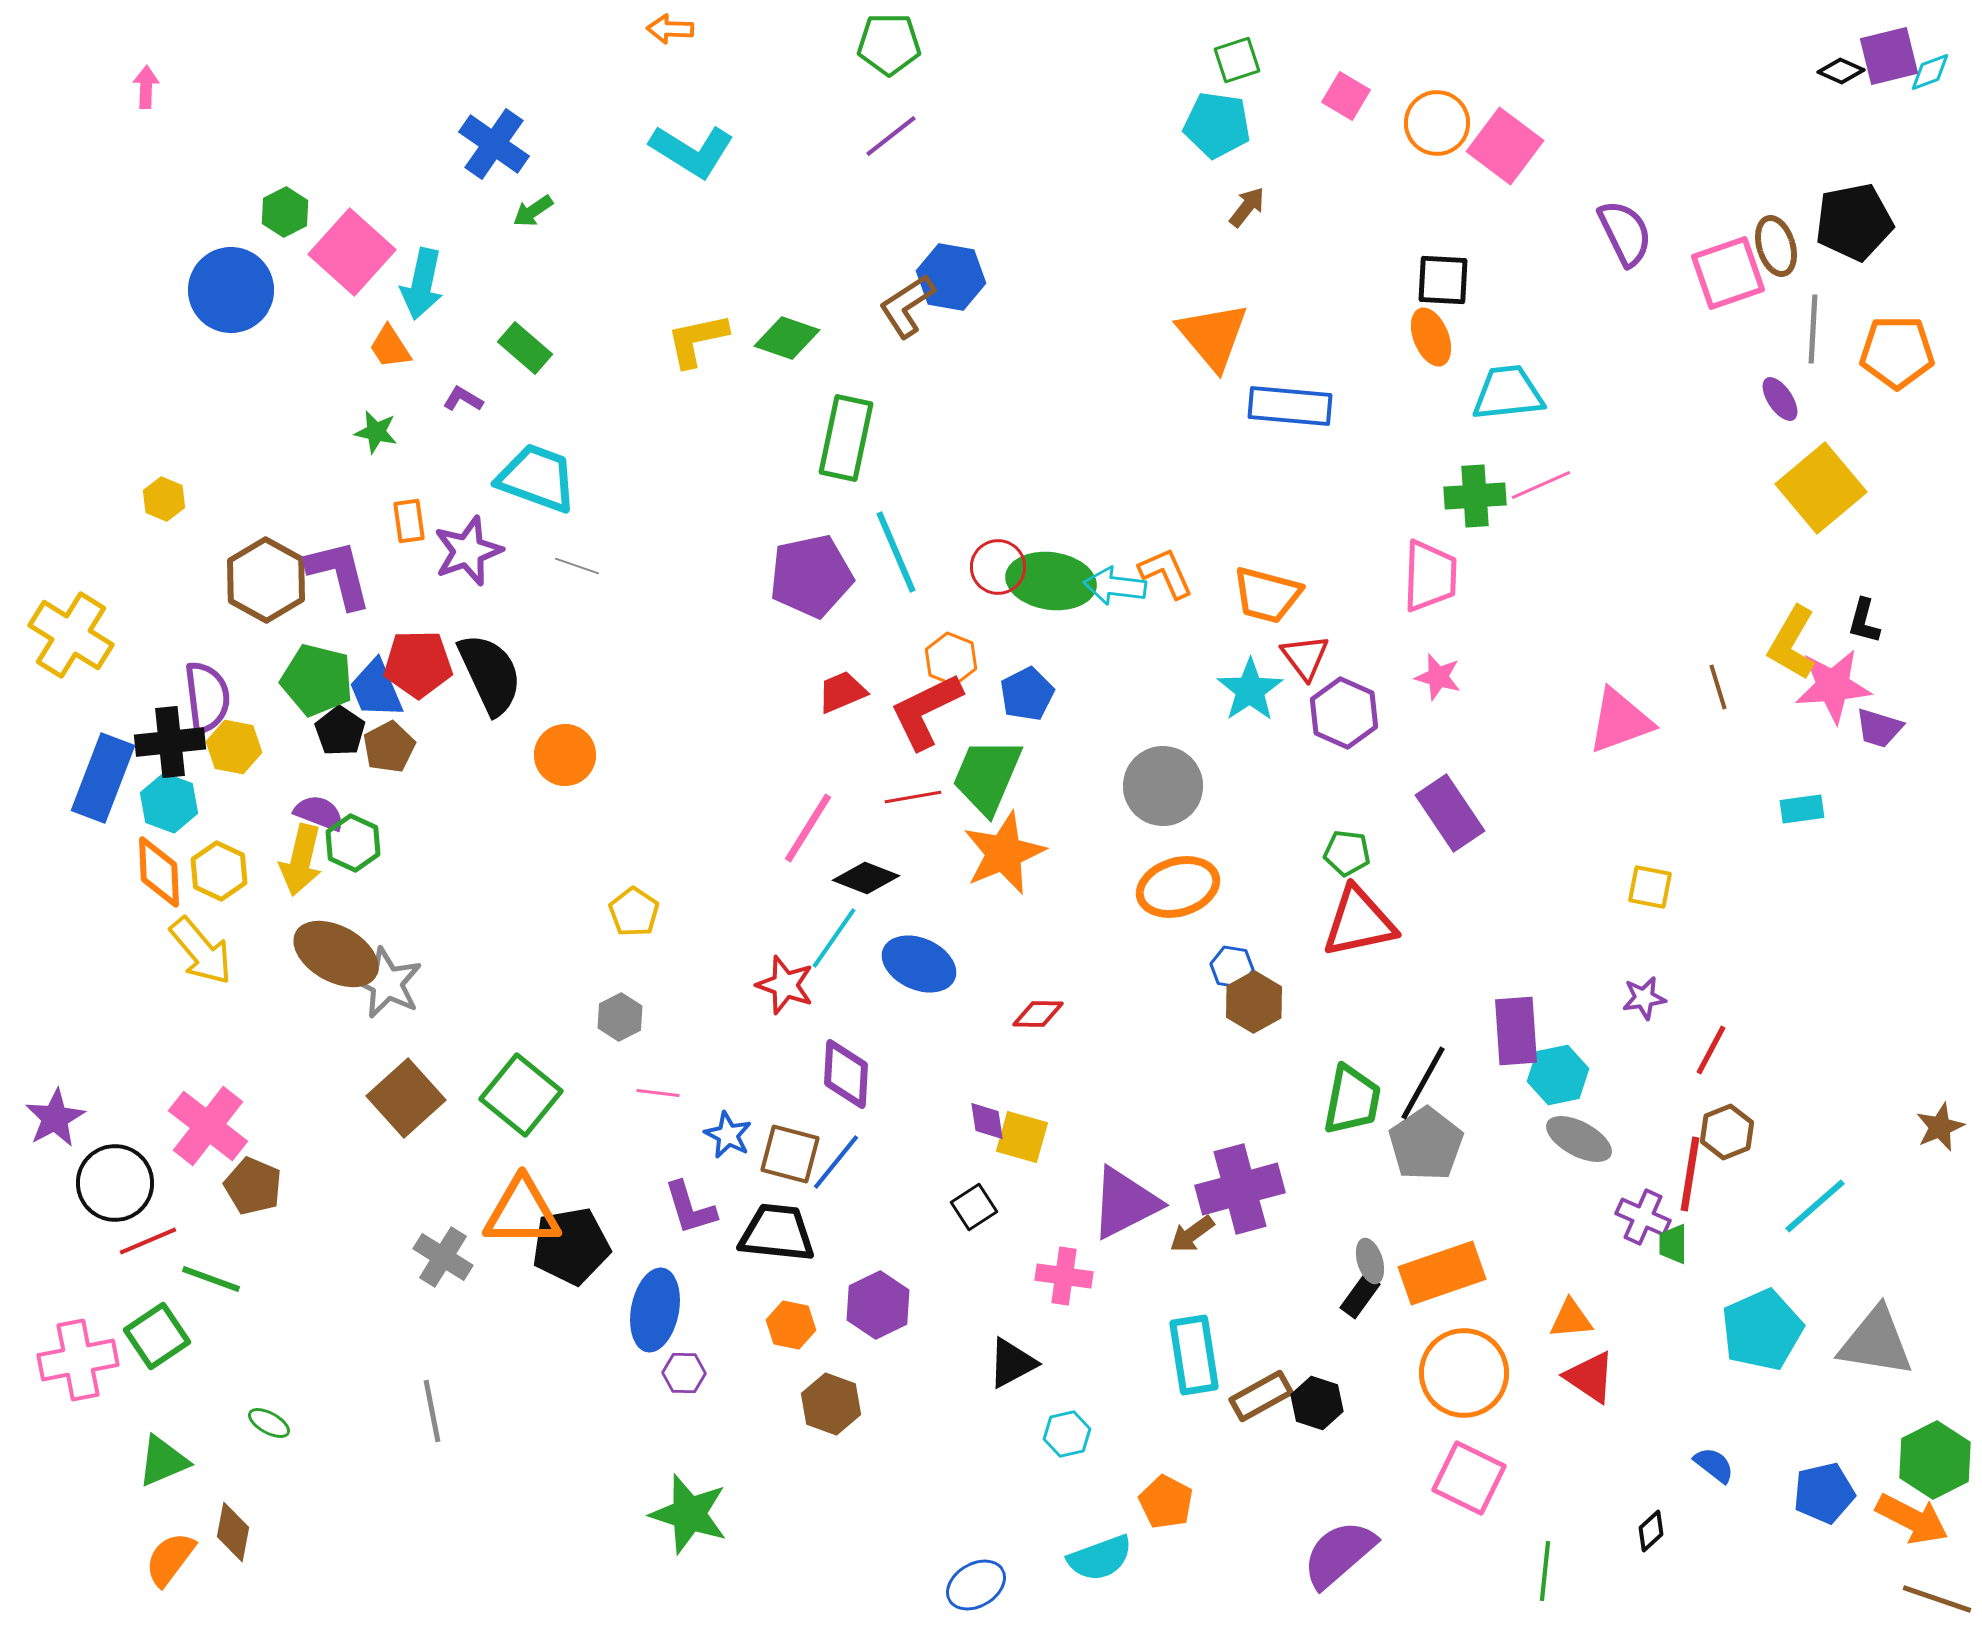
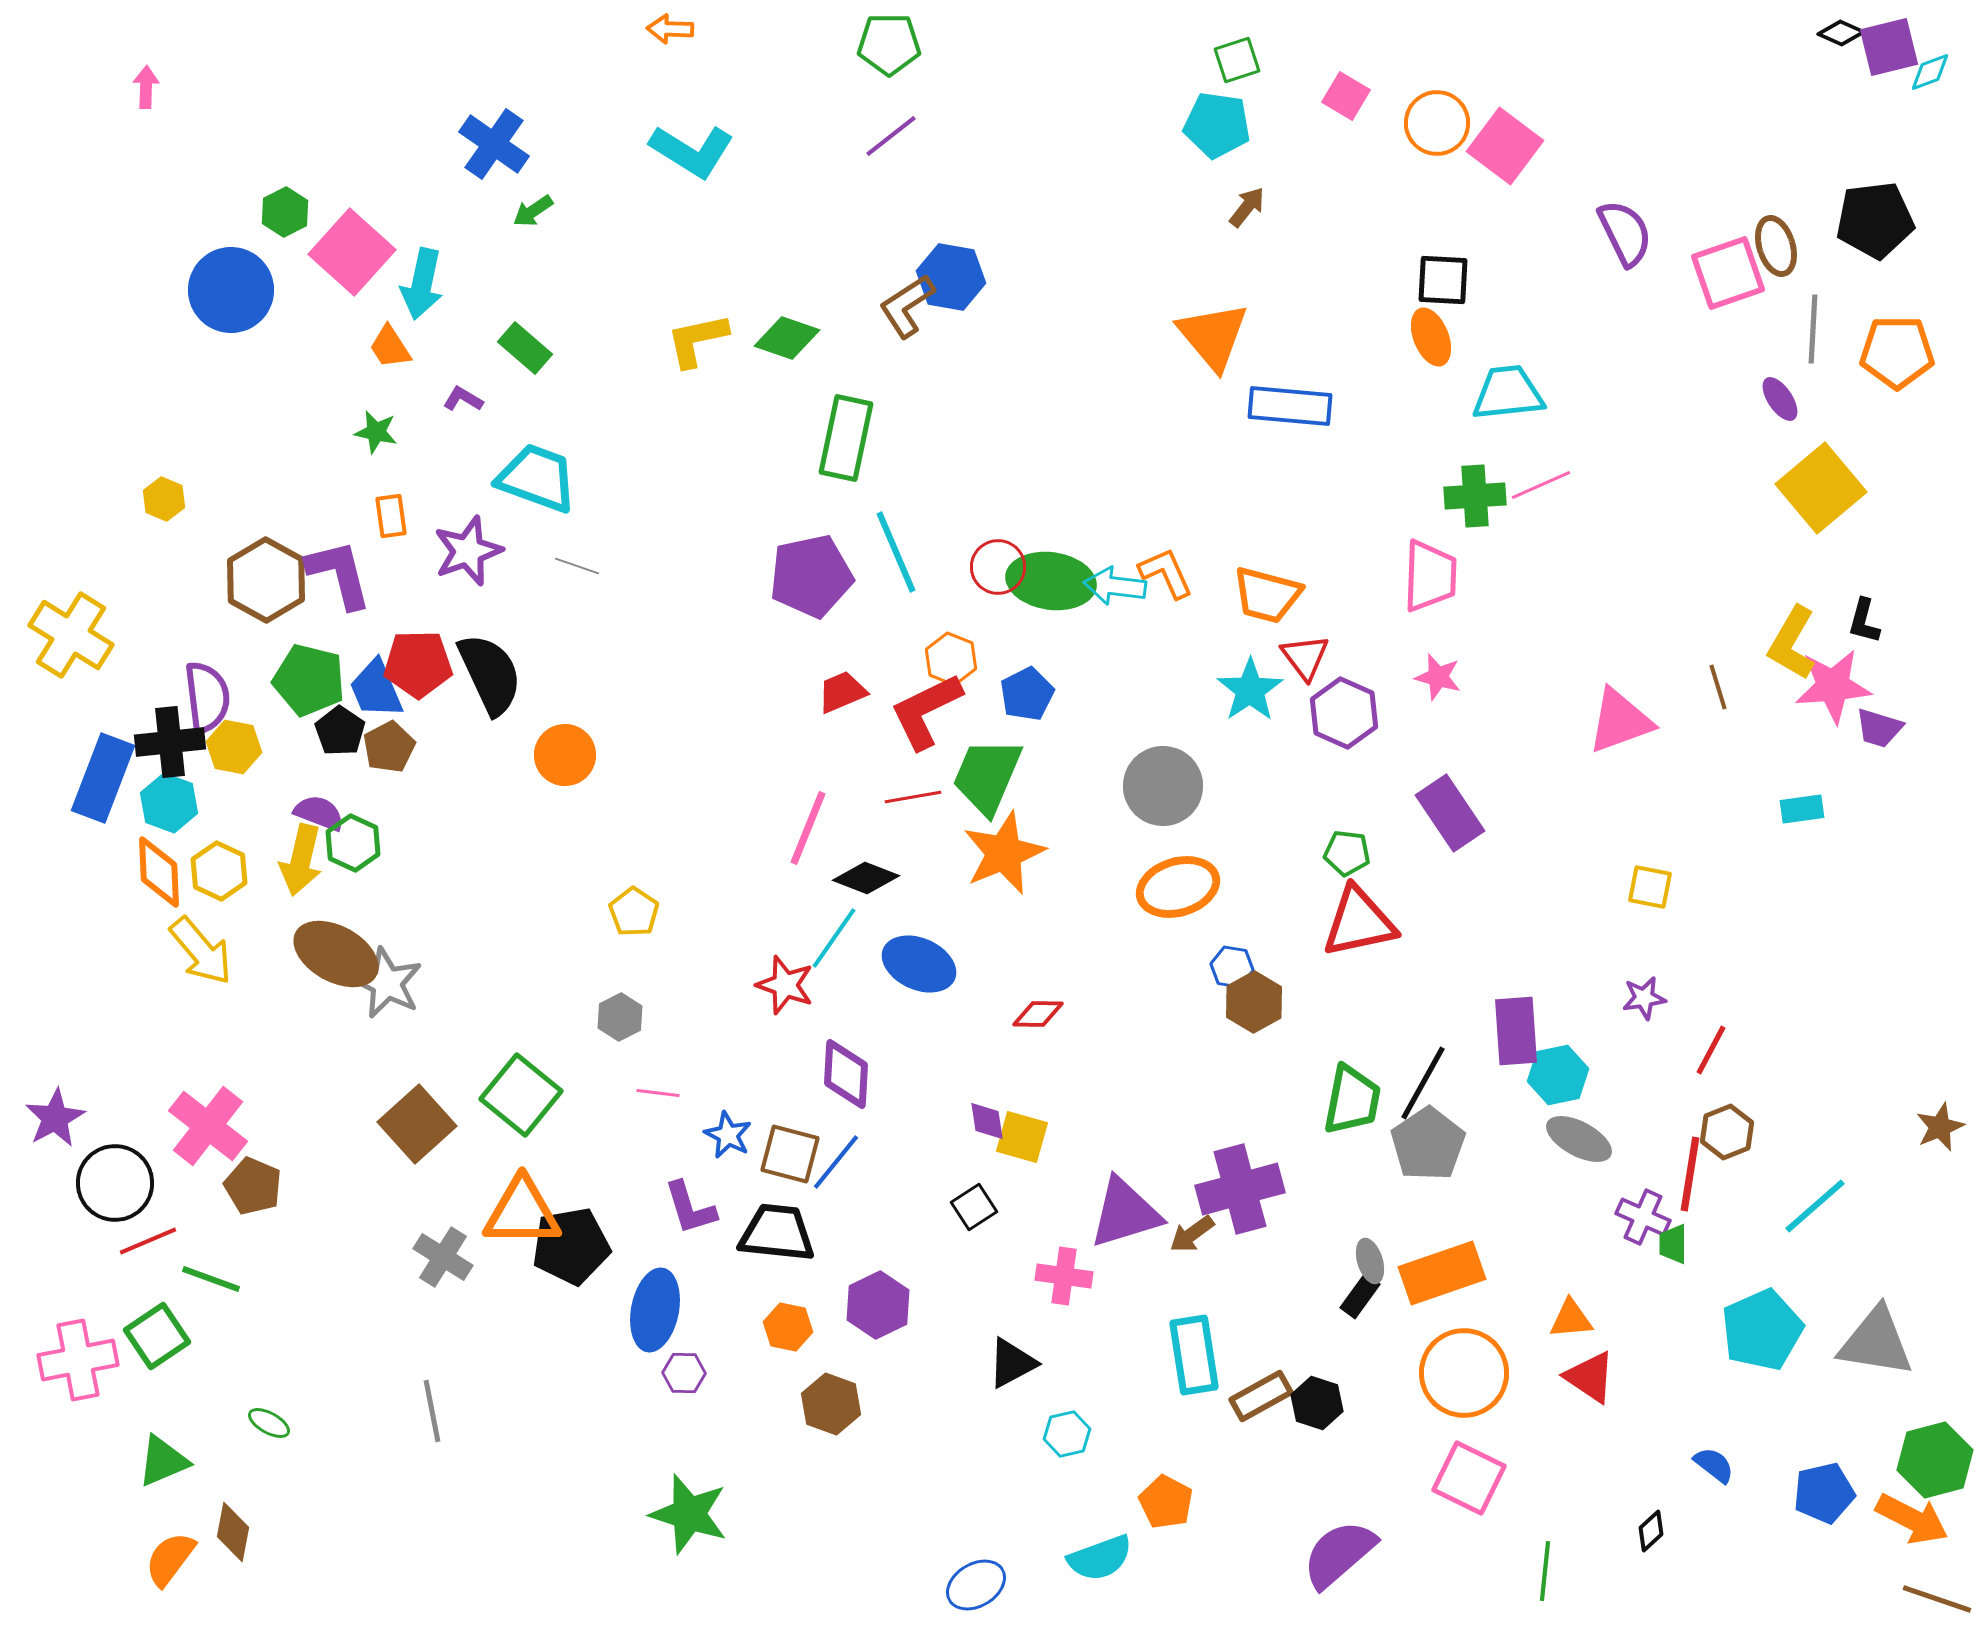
purple square at (1889, 56): moved 9 px up
black diamond at (1841, 71): moved 38 px up
black pentagon at (1854, 222): moved 21 px right, 2 px up; rotated 4 degrees clockwise
orange rectangle at (409, 521): moved 18 px left, 5 px up
green pentagon at (317, 680): moved 8 px left
pink line at (808, 828): rotated 10 degrees counterclockwise
brown square at (406, 1098): moved 11 px right, 26 px down
gray pentagon at (1426, 1144): moved 2 px right
purple triangle at (1125, 1203): moved 10 px down; rotated 10 degrees clockwise
orange hexagon at (791, 1325): moved 3 px left, 2 px down
green hexagon at (1935, 1460): rotated 12 degrees clockwise
